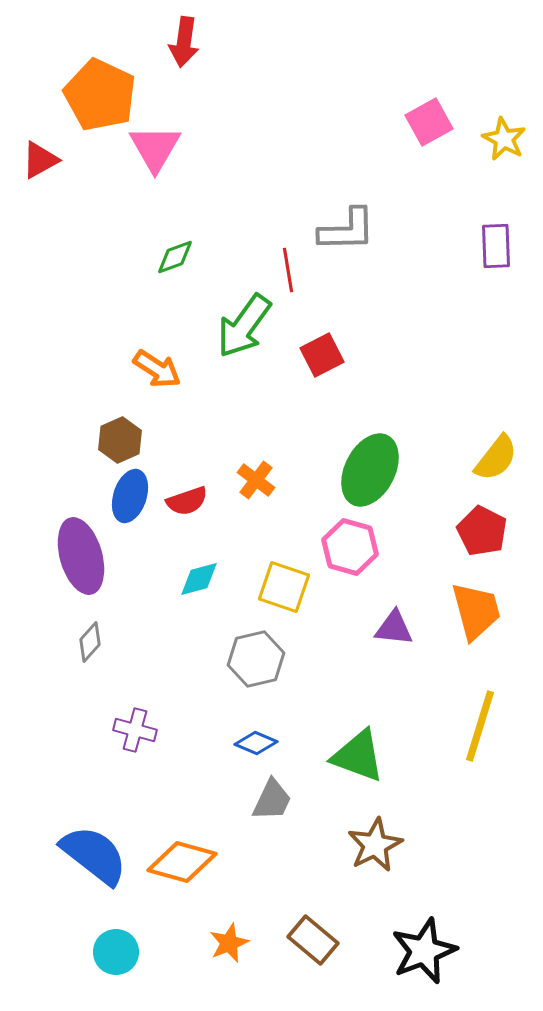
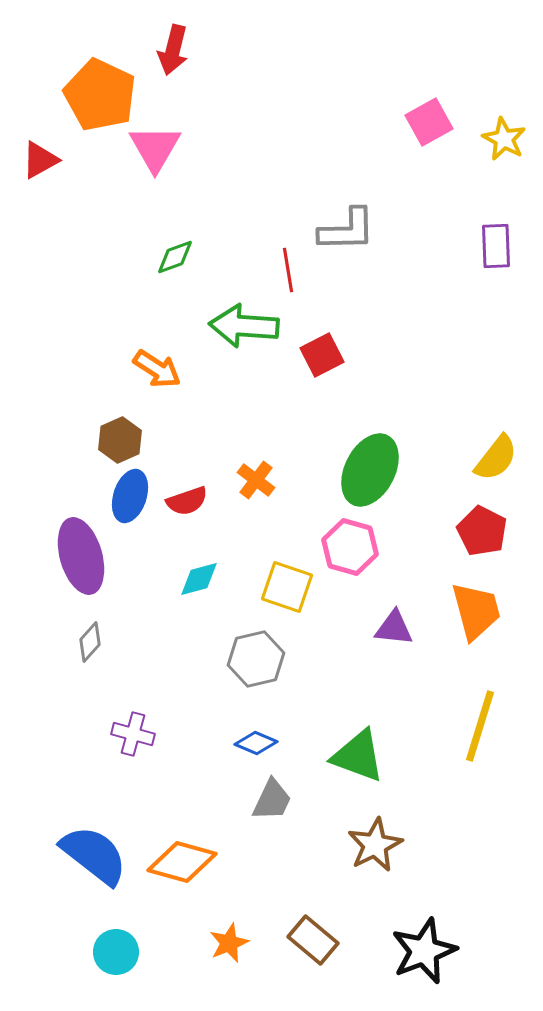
red arrow: moved 11 px left, 8 px down; rotated 6 degrees clockwise
green arrow: rotated 58 degrees clockwise
yellow square: moved 3 px right
purple cross: moved 2 px left, 4 px down
